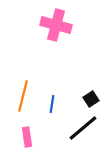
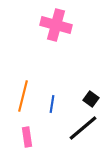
black square: rotated 21 degrees counterclockwise
